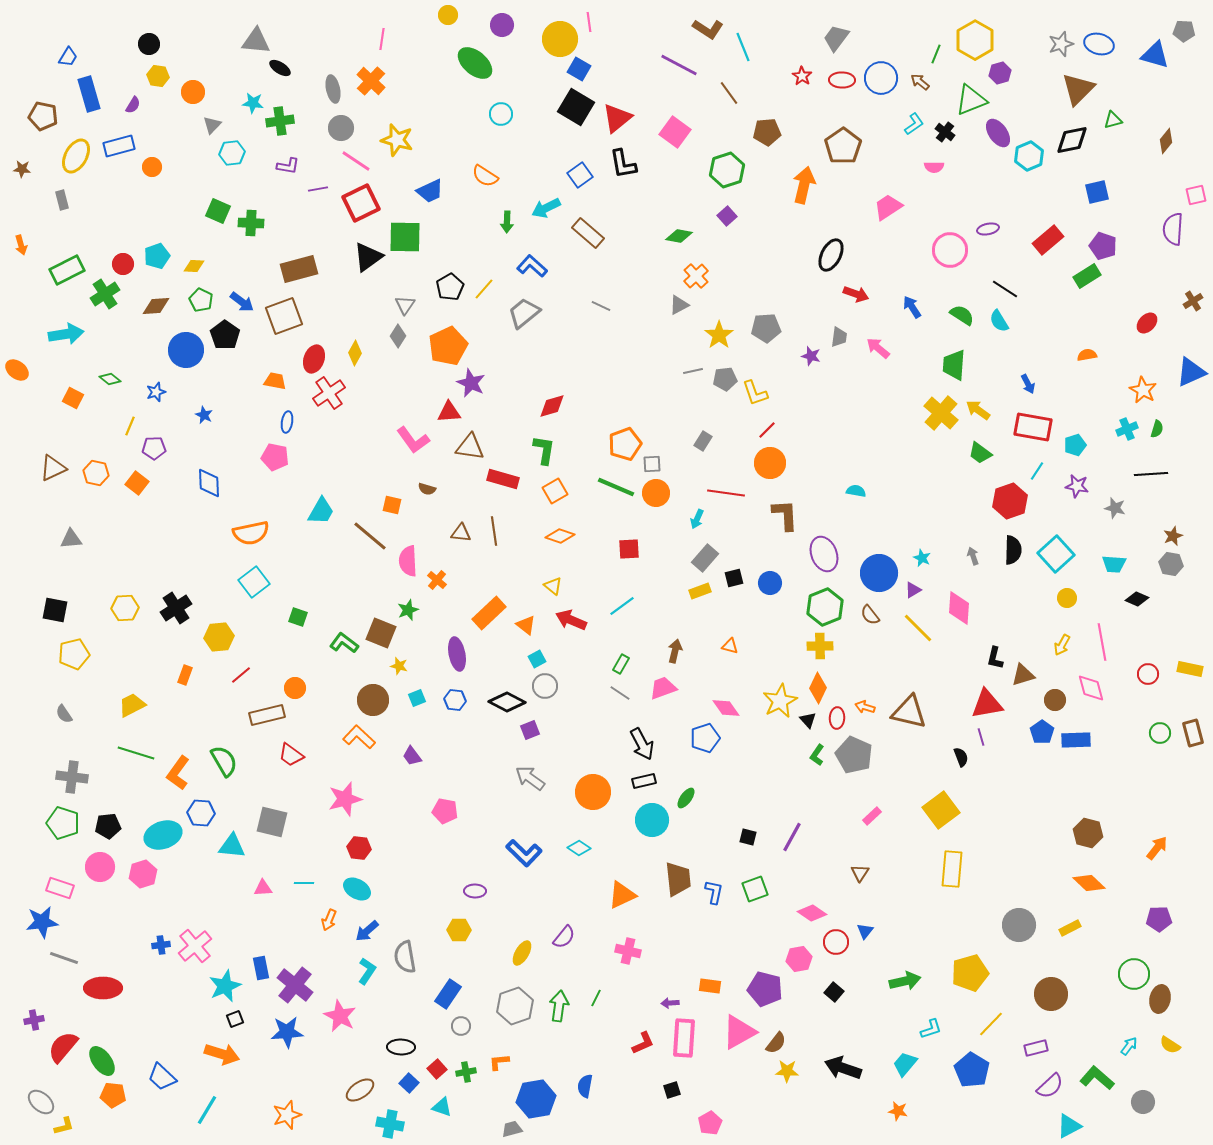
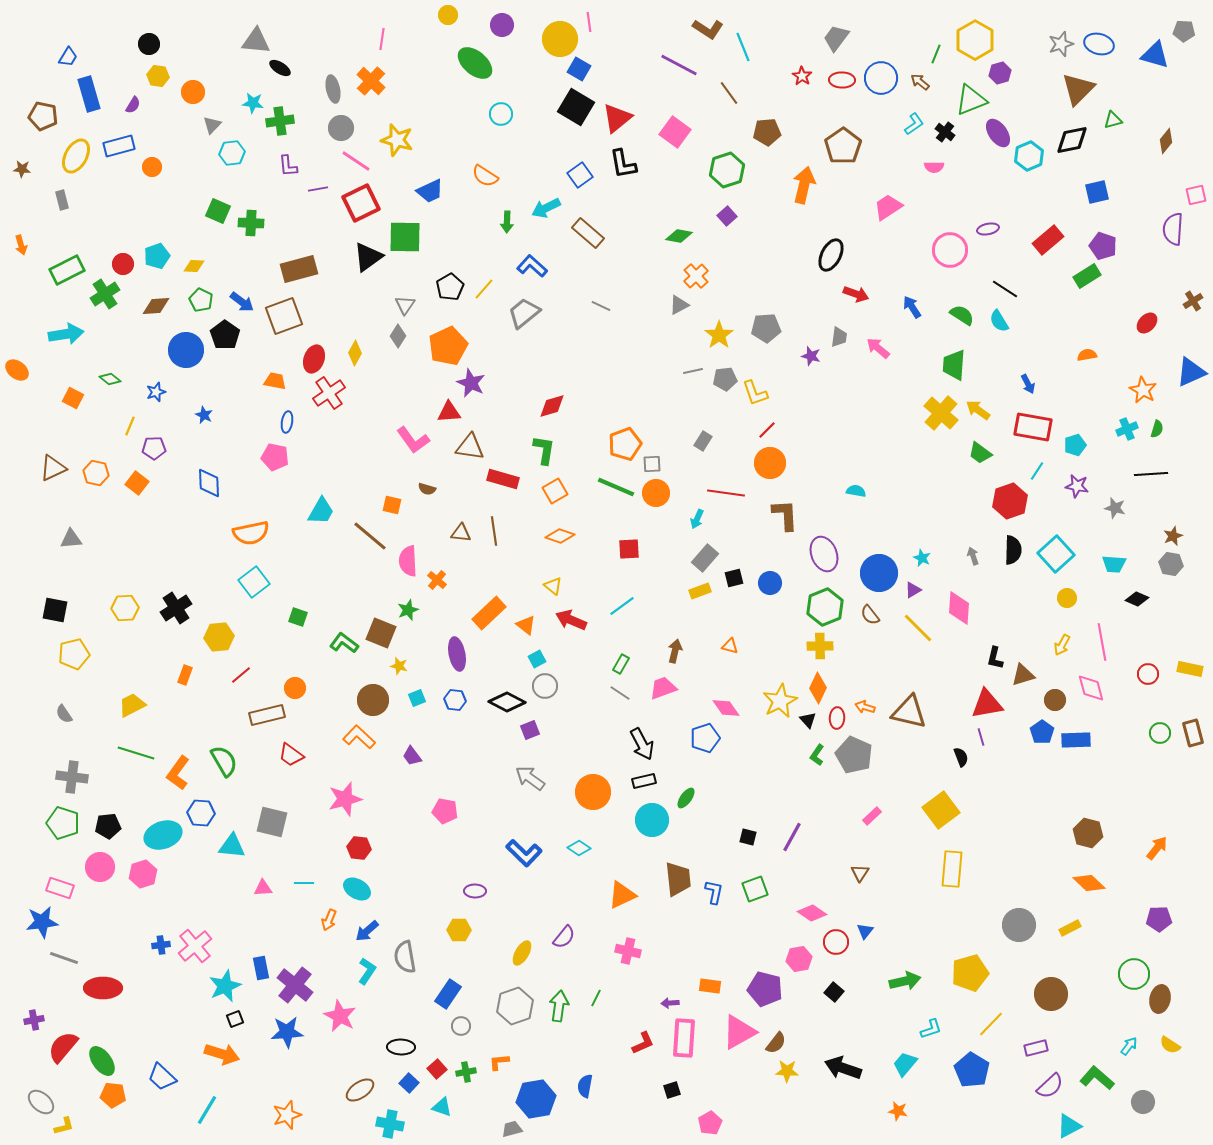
purple L-shape at (288, 166): rotated 75 degrees clockwise
